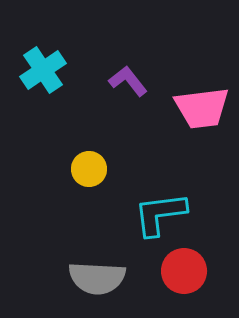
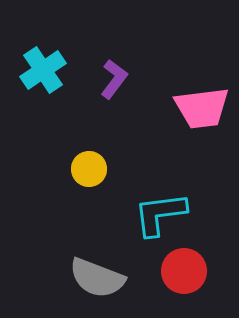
purple L-shape: moved 14 px left, 2 px up; rotated 75 degrees clockwise
gray semicircle: rotated 18 degrees clockwise
